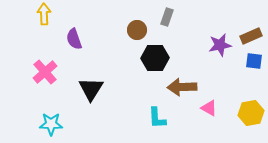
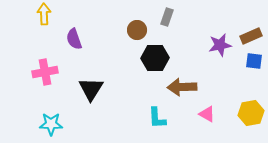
pink cross: rotated 30 degrees clockwise
pink triangle: moved 2 px left, 6 px down
